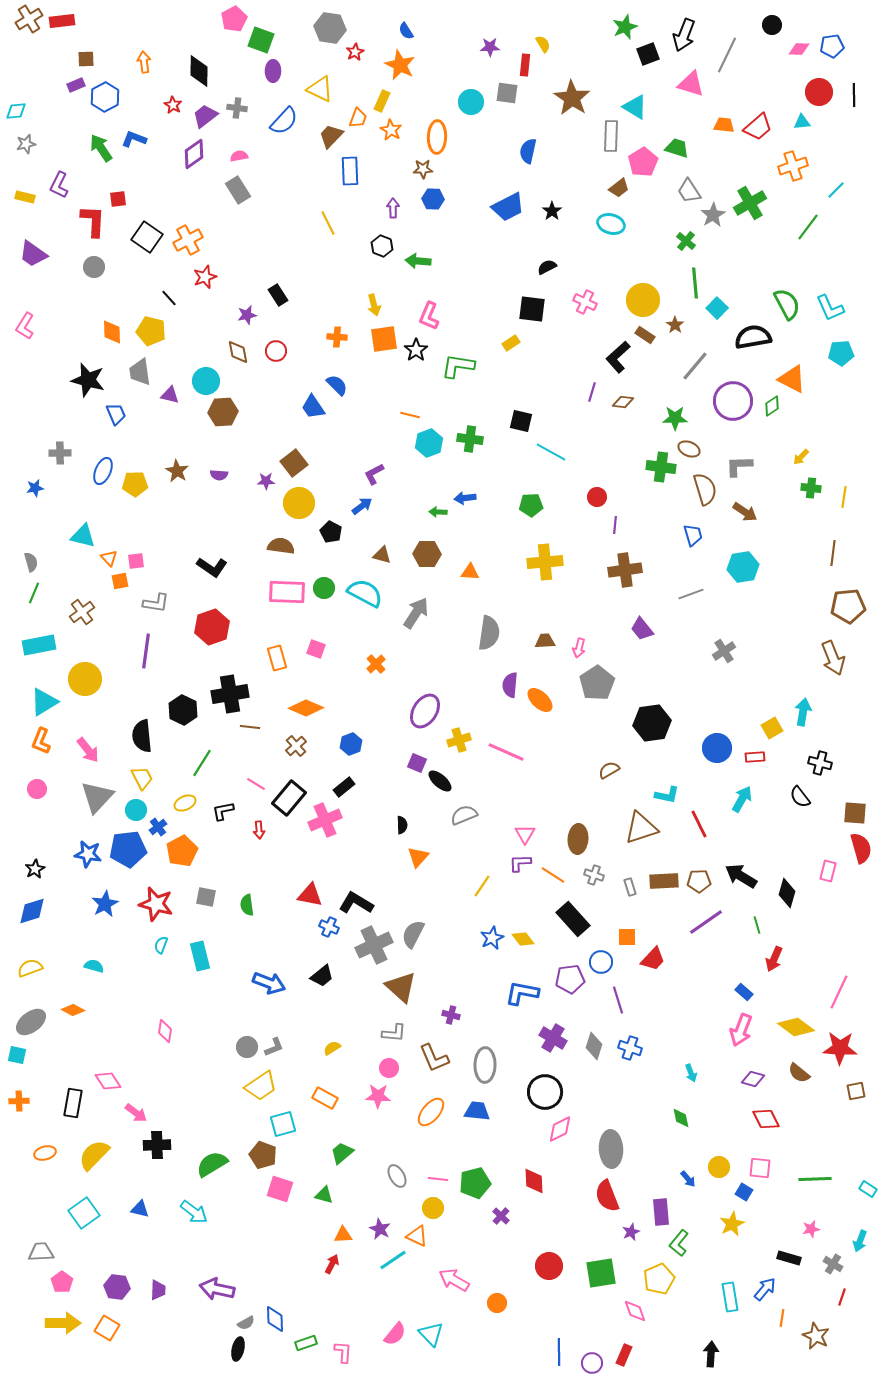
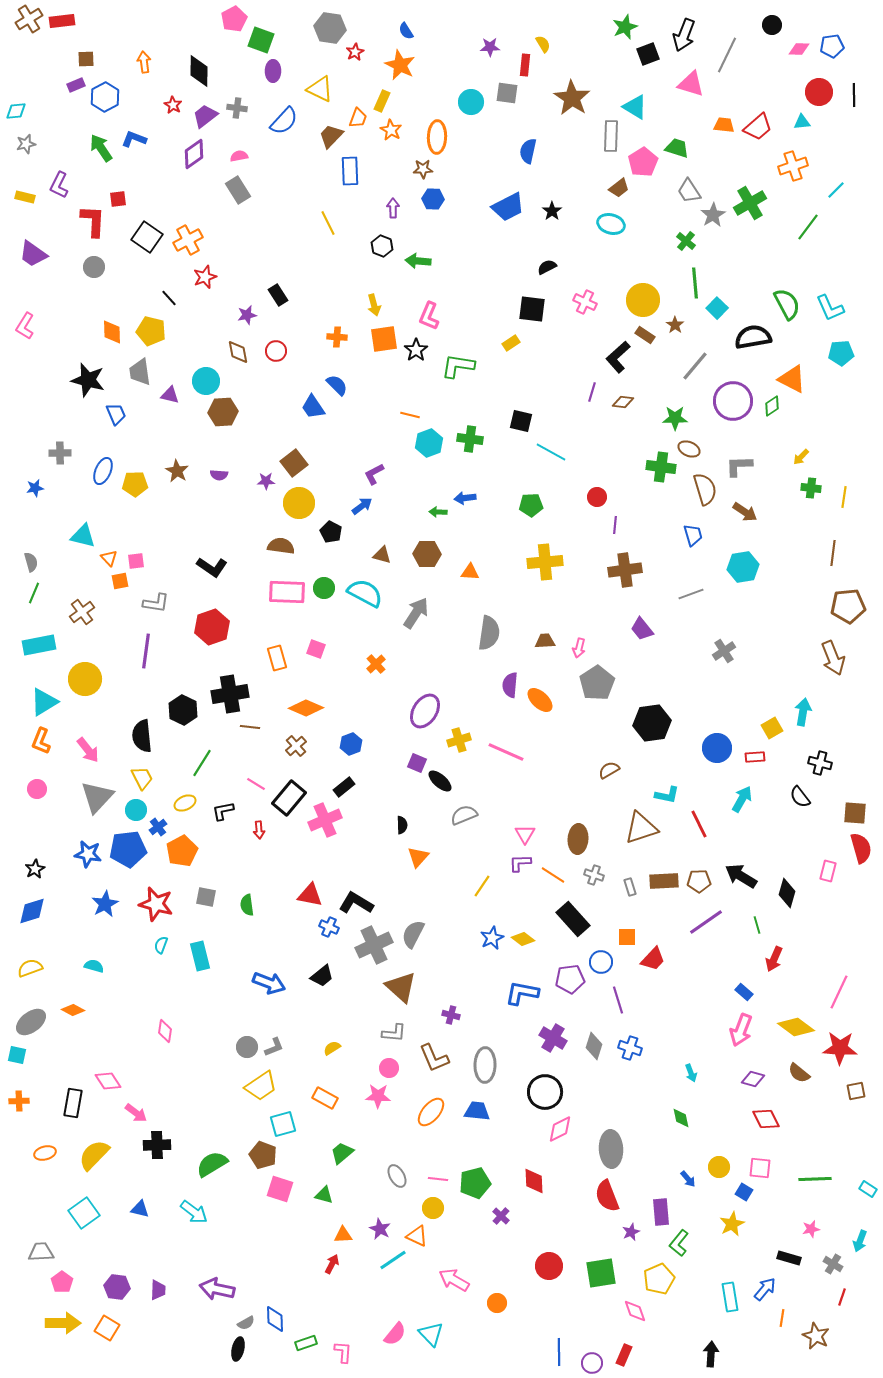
yellow diamond at (523, 939): rotated 15 degrees counterclockwise
